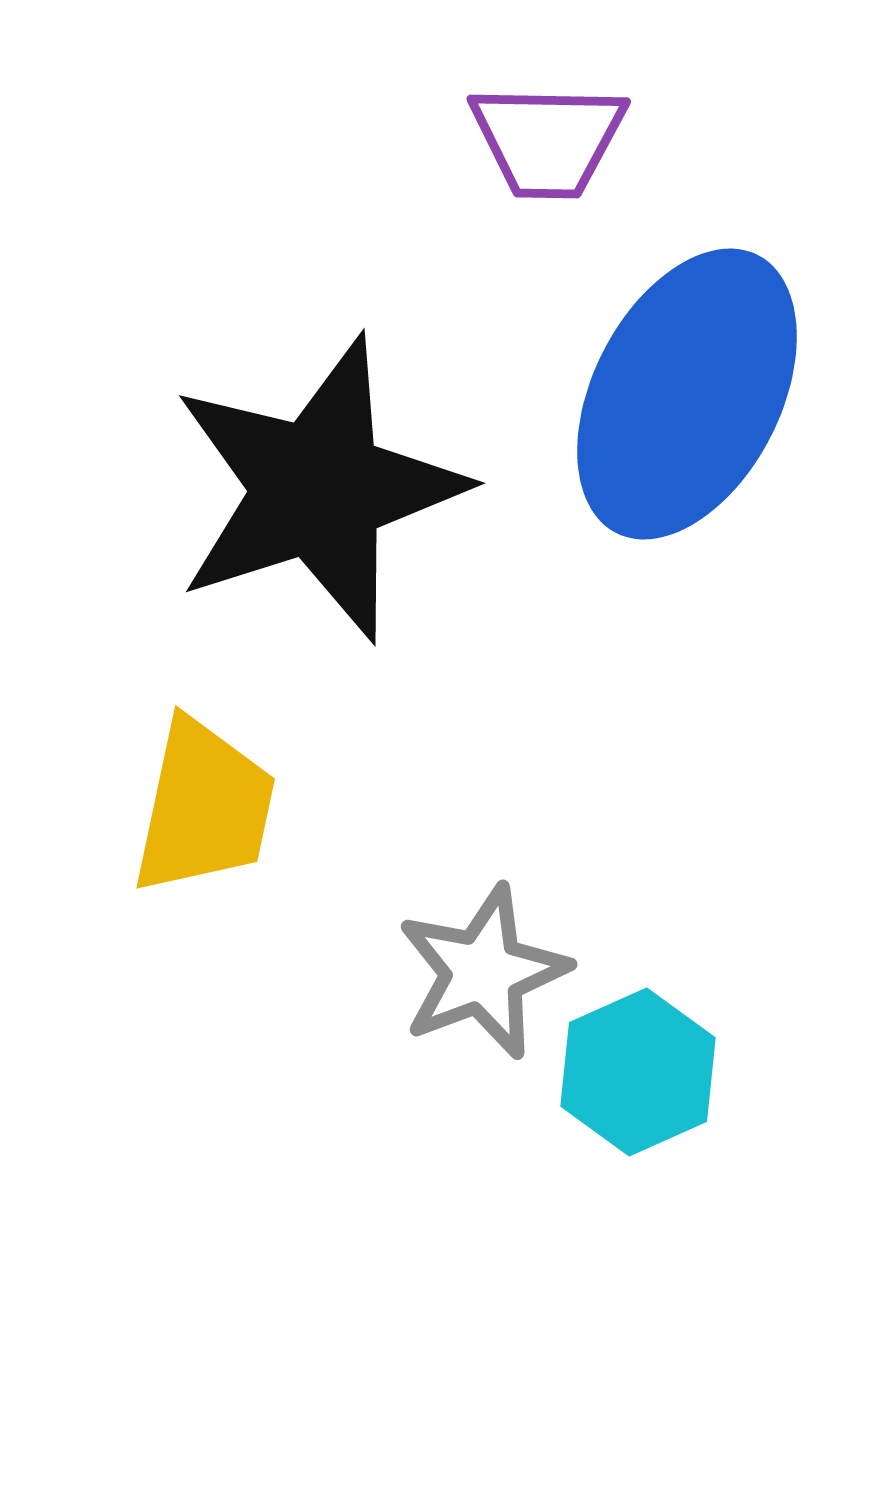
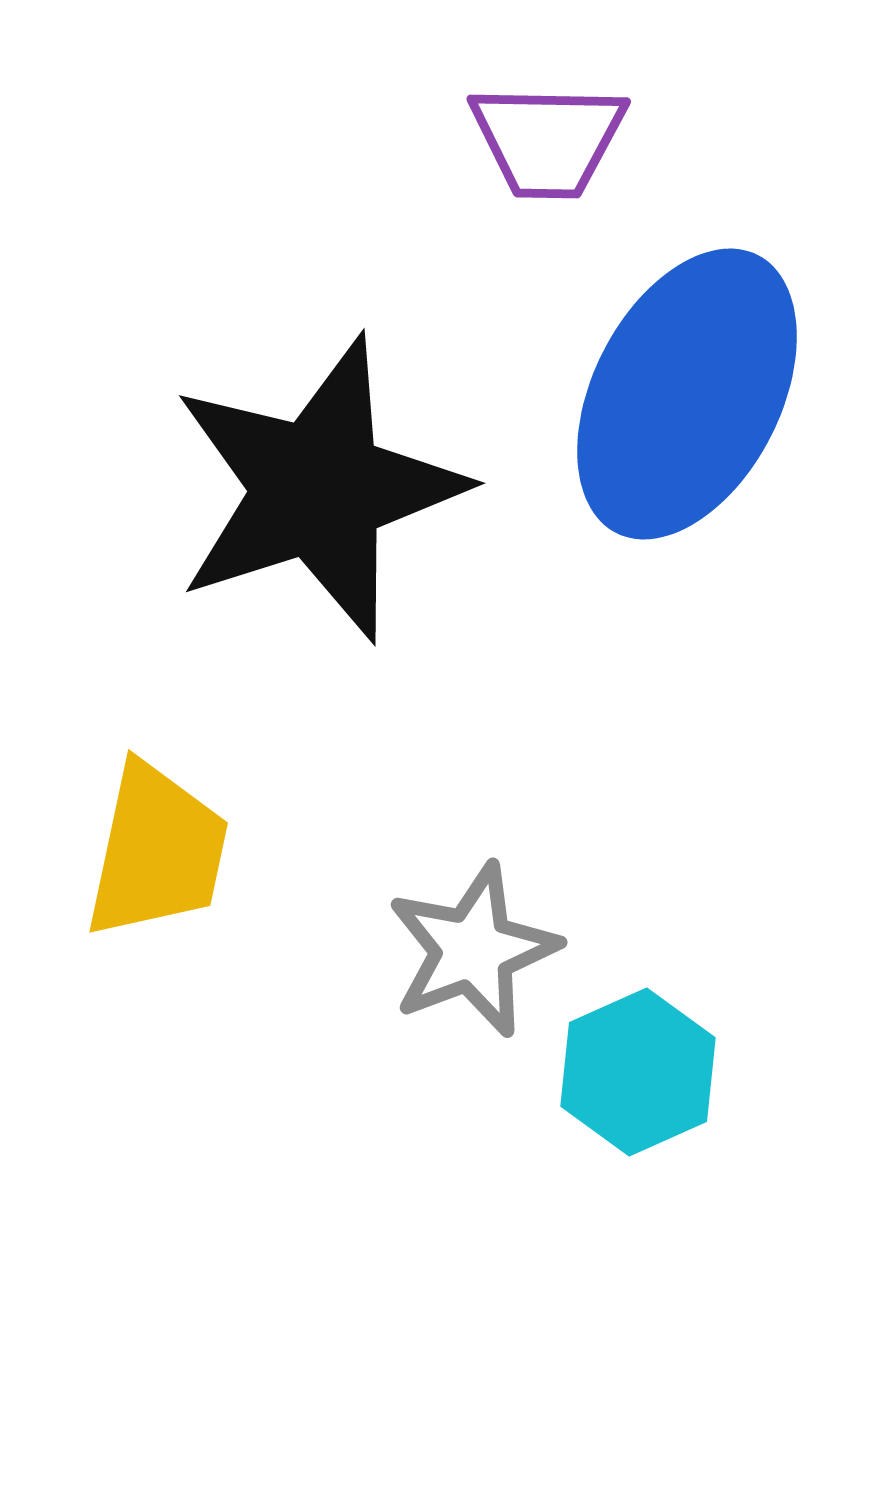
yellow trapezoid: moved 47 px left, 44 px down
gray star: moved 10 px left, 22 px up
